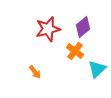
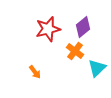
cyan triangle: moved 1 px up
